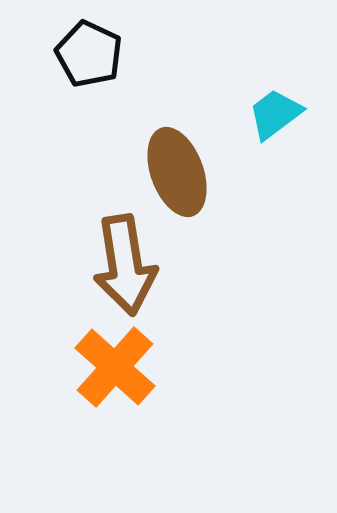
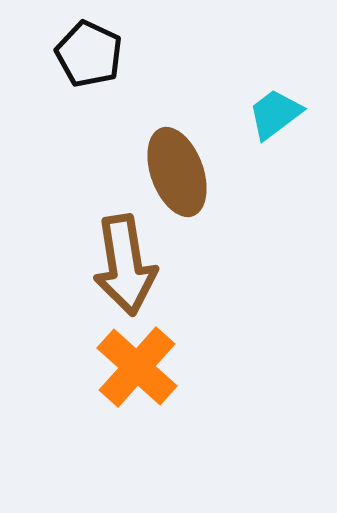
orange cross: moved 22 px right
